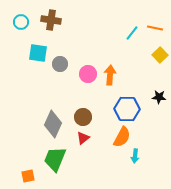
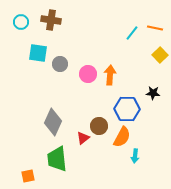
black star: moved 6 px left, 4 px up
brown circle: moved 16 px right, 9 px down
gray diamond: moved 2 px up
green trapezoid: moved 2 px right; rotated 28 degrees counterclockwise
